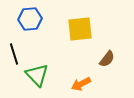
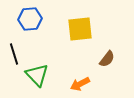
orange arrow: moved 1 px left
